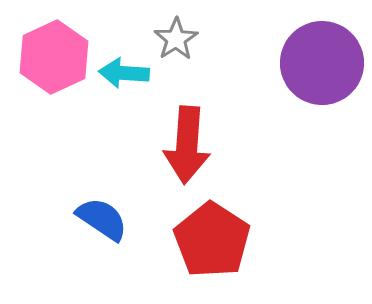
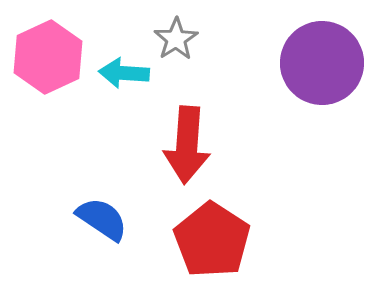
pink hexagon: moved 6 px left
